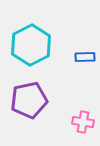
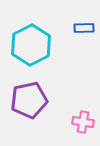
blue rectangle: moved 1 px left, 29 px up
